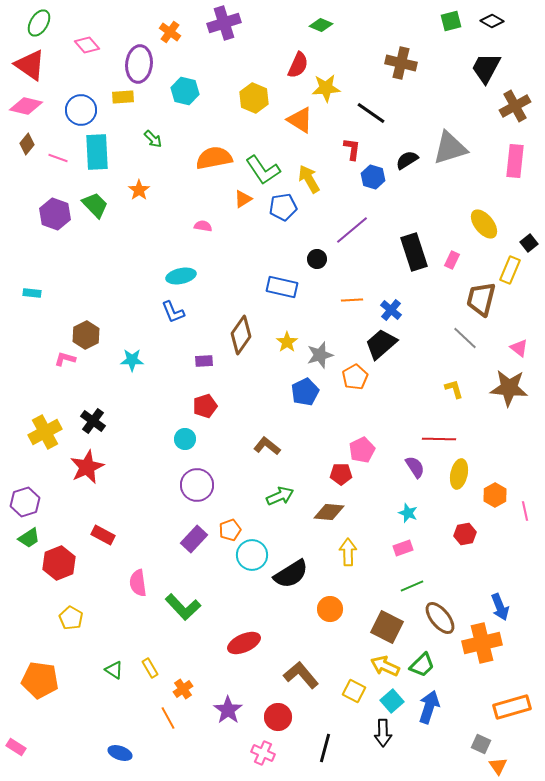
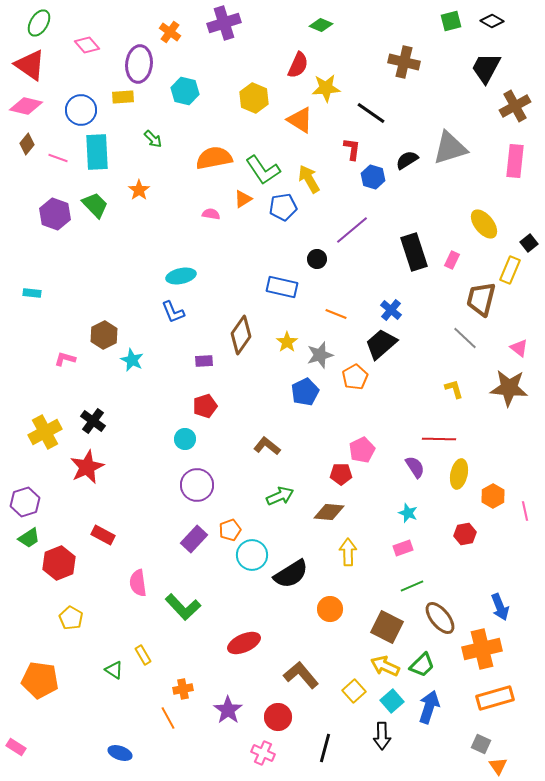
brown cross at (401, 63): moved 3 px right, 1 px up
pink semicircle at (203, 226): moved 8 px right, 12 px up
orange line at (352, 300): moved 16 px left, 14 px down; rotated 25 degrees clockwise
brown hexagon at (86, 335): moved 18 px right
cyan star at (132, 360): rotated 25 degrees clockwise
orange hexagon at (495, 495): moved 2 px left, 1 px down
orange cross at (482, 643): moved 6 px down
yellow rectangle at (150, 668): moved 7 px left, 13 px up
orange cross at (183, 689): rotated 24 degrees clockwise
yellow square at (354, 691): rotated 20 degrees clockwise
orange rectangle at (512, 707): moved 17 px left, 9 px up
black arrow at (383, 733): moved 1 px left, 3 px down
